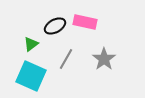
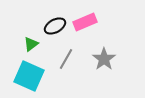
pink rectangle: rotated 35 degrees counterclockwise
cyan square: moved 2 px left
